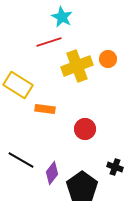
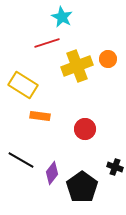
red line: moved 2 px left, 1 px down
yellow rectangle: moved 5 px right
orange rectangle: moved 5 px left, 7 px down
